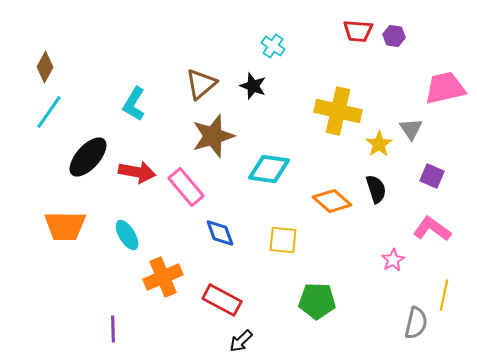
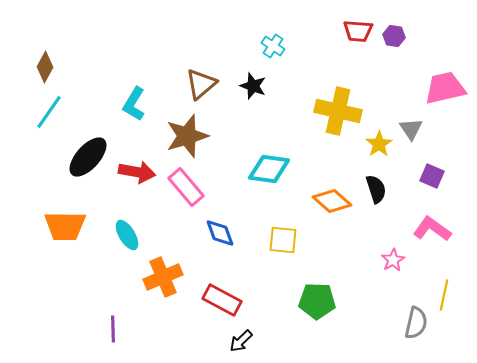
brown star: moved 26 px left
